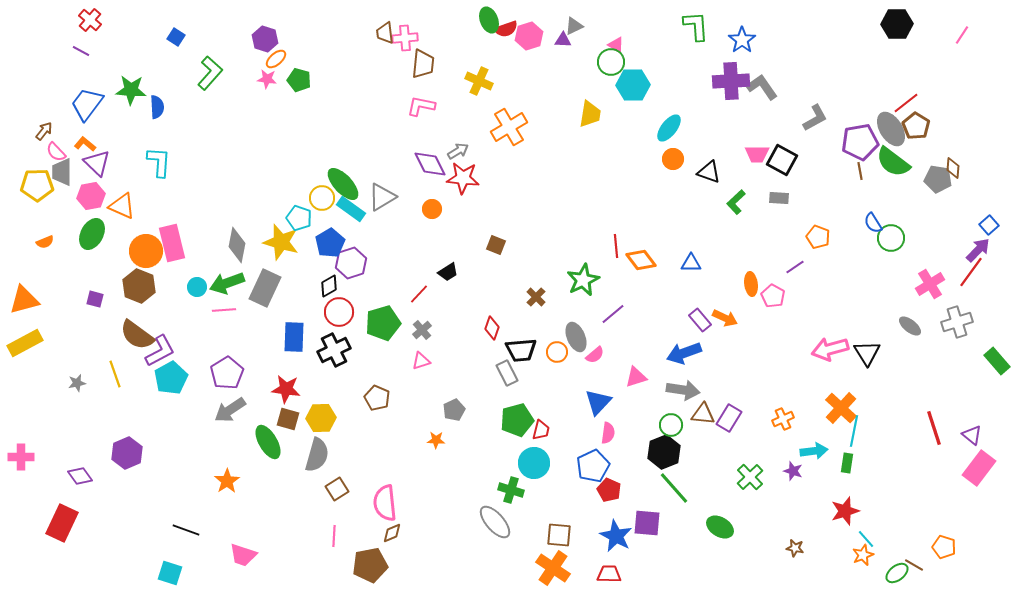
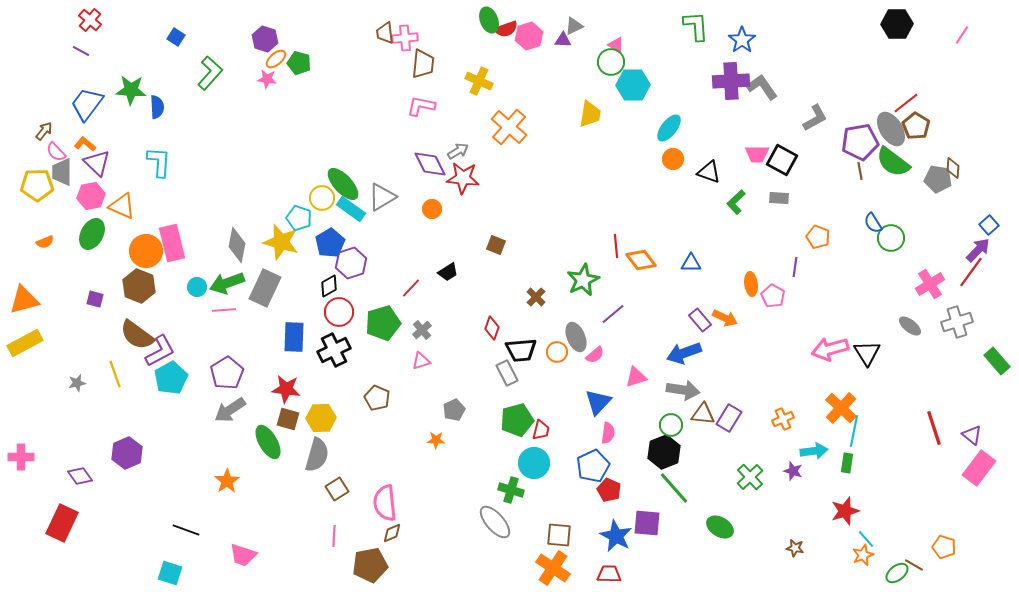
green pentagon at (299, 80): moved 17 px up
orange cross at (509, 127): rotated 18 degrees counterclockwise
purple line at (795, 267): rotated 48 degrees counterclockwise
red line at (419, 294): moved 8 px left, 6 px up
